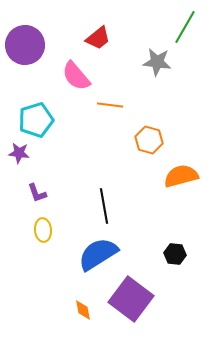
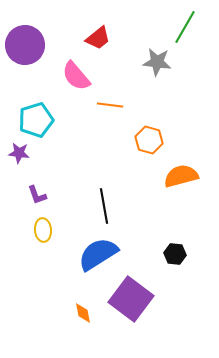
purple L-shape: moved 2 px down
orange diamond: moved 3 px down
